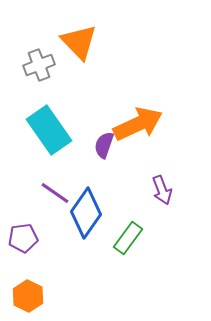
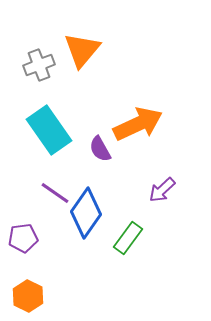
orange triangle: moved 3 px right, 8 px down; rotated 24 degrees clockwise
purple semicircle: moved 4 px left, 4 px down; rotated 48 degrees counterclockwise
purple arrow: rotated 68 degrees clockwise
